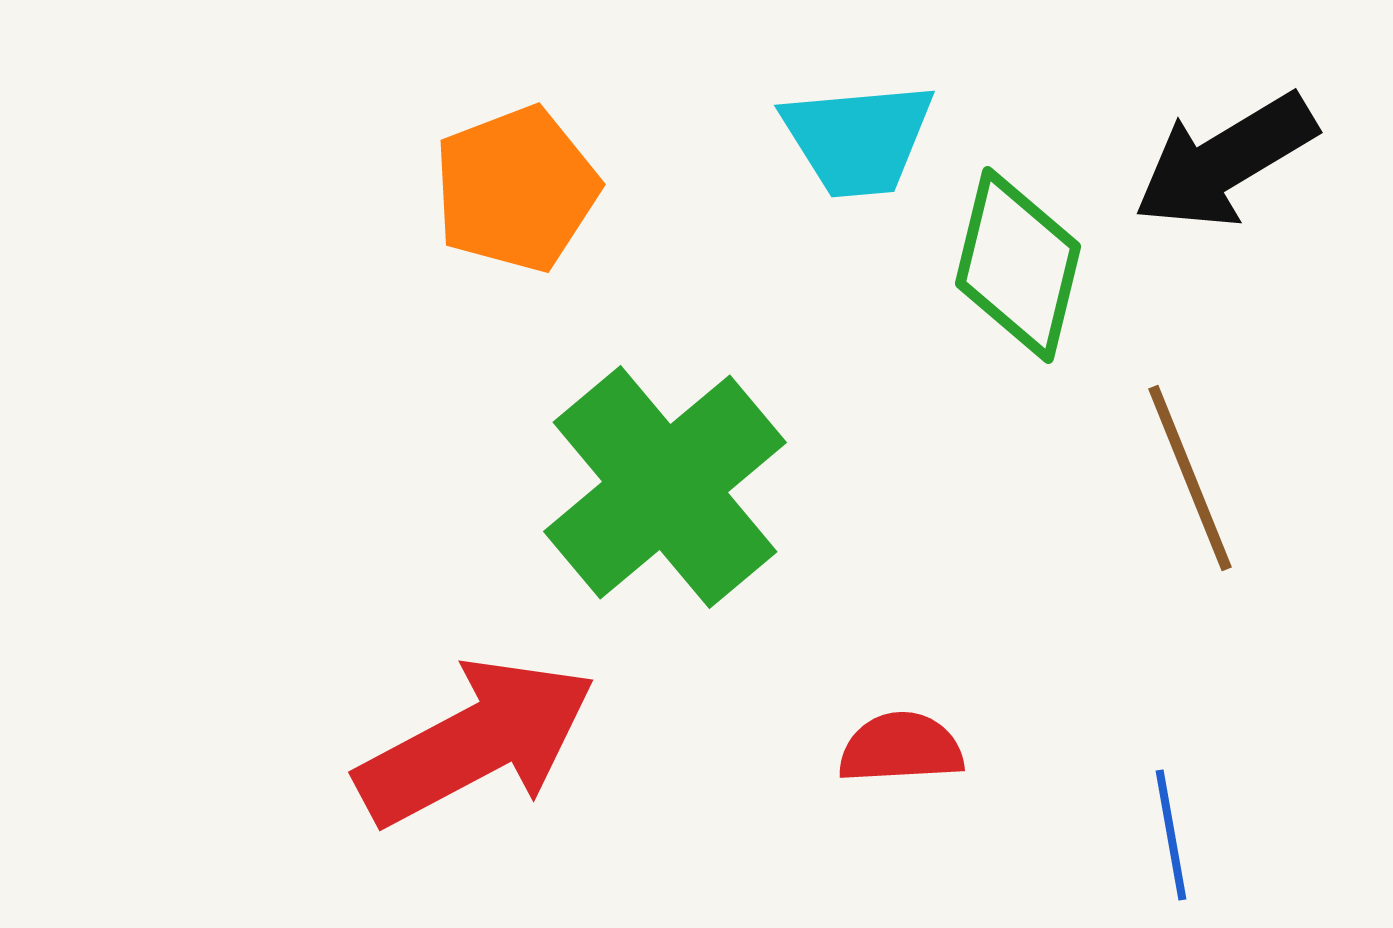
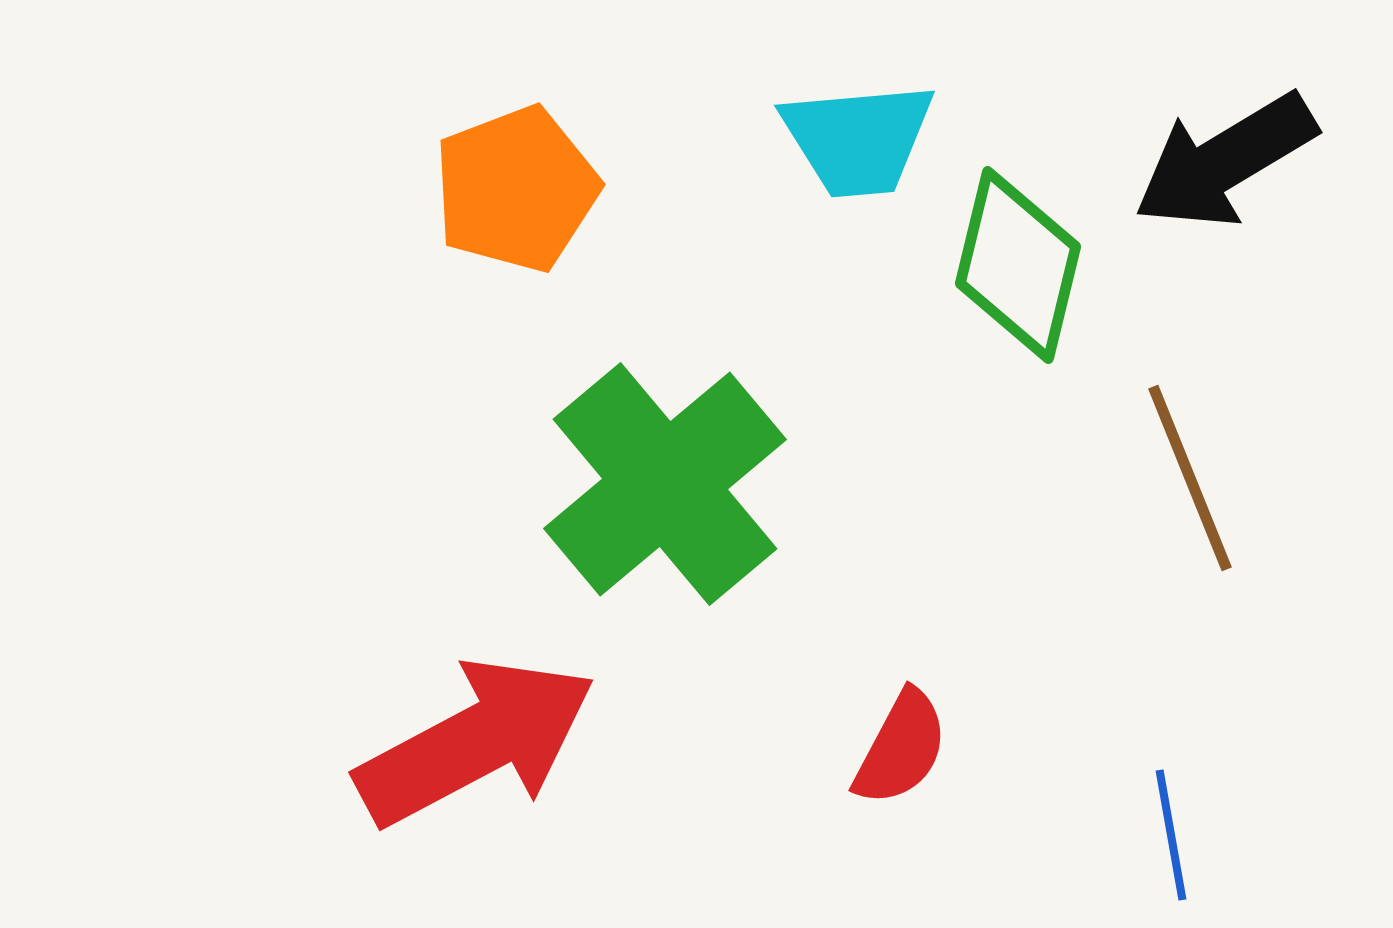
green cross: moved 3 px up
red semicircle: rotated 121 degrees clockwise
